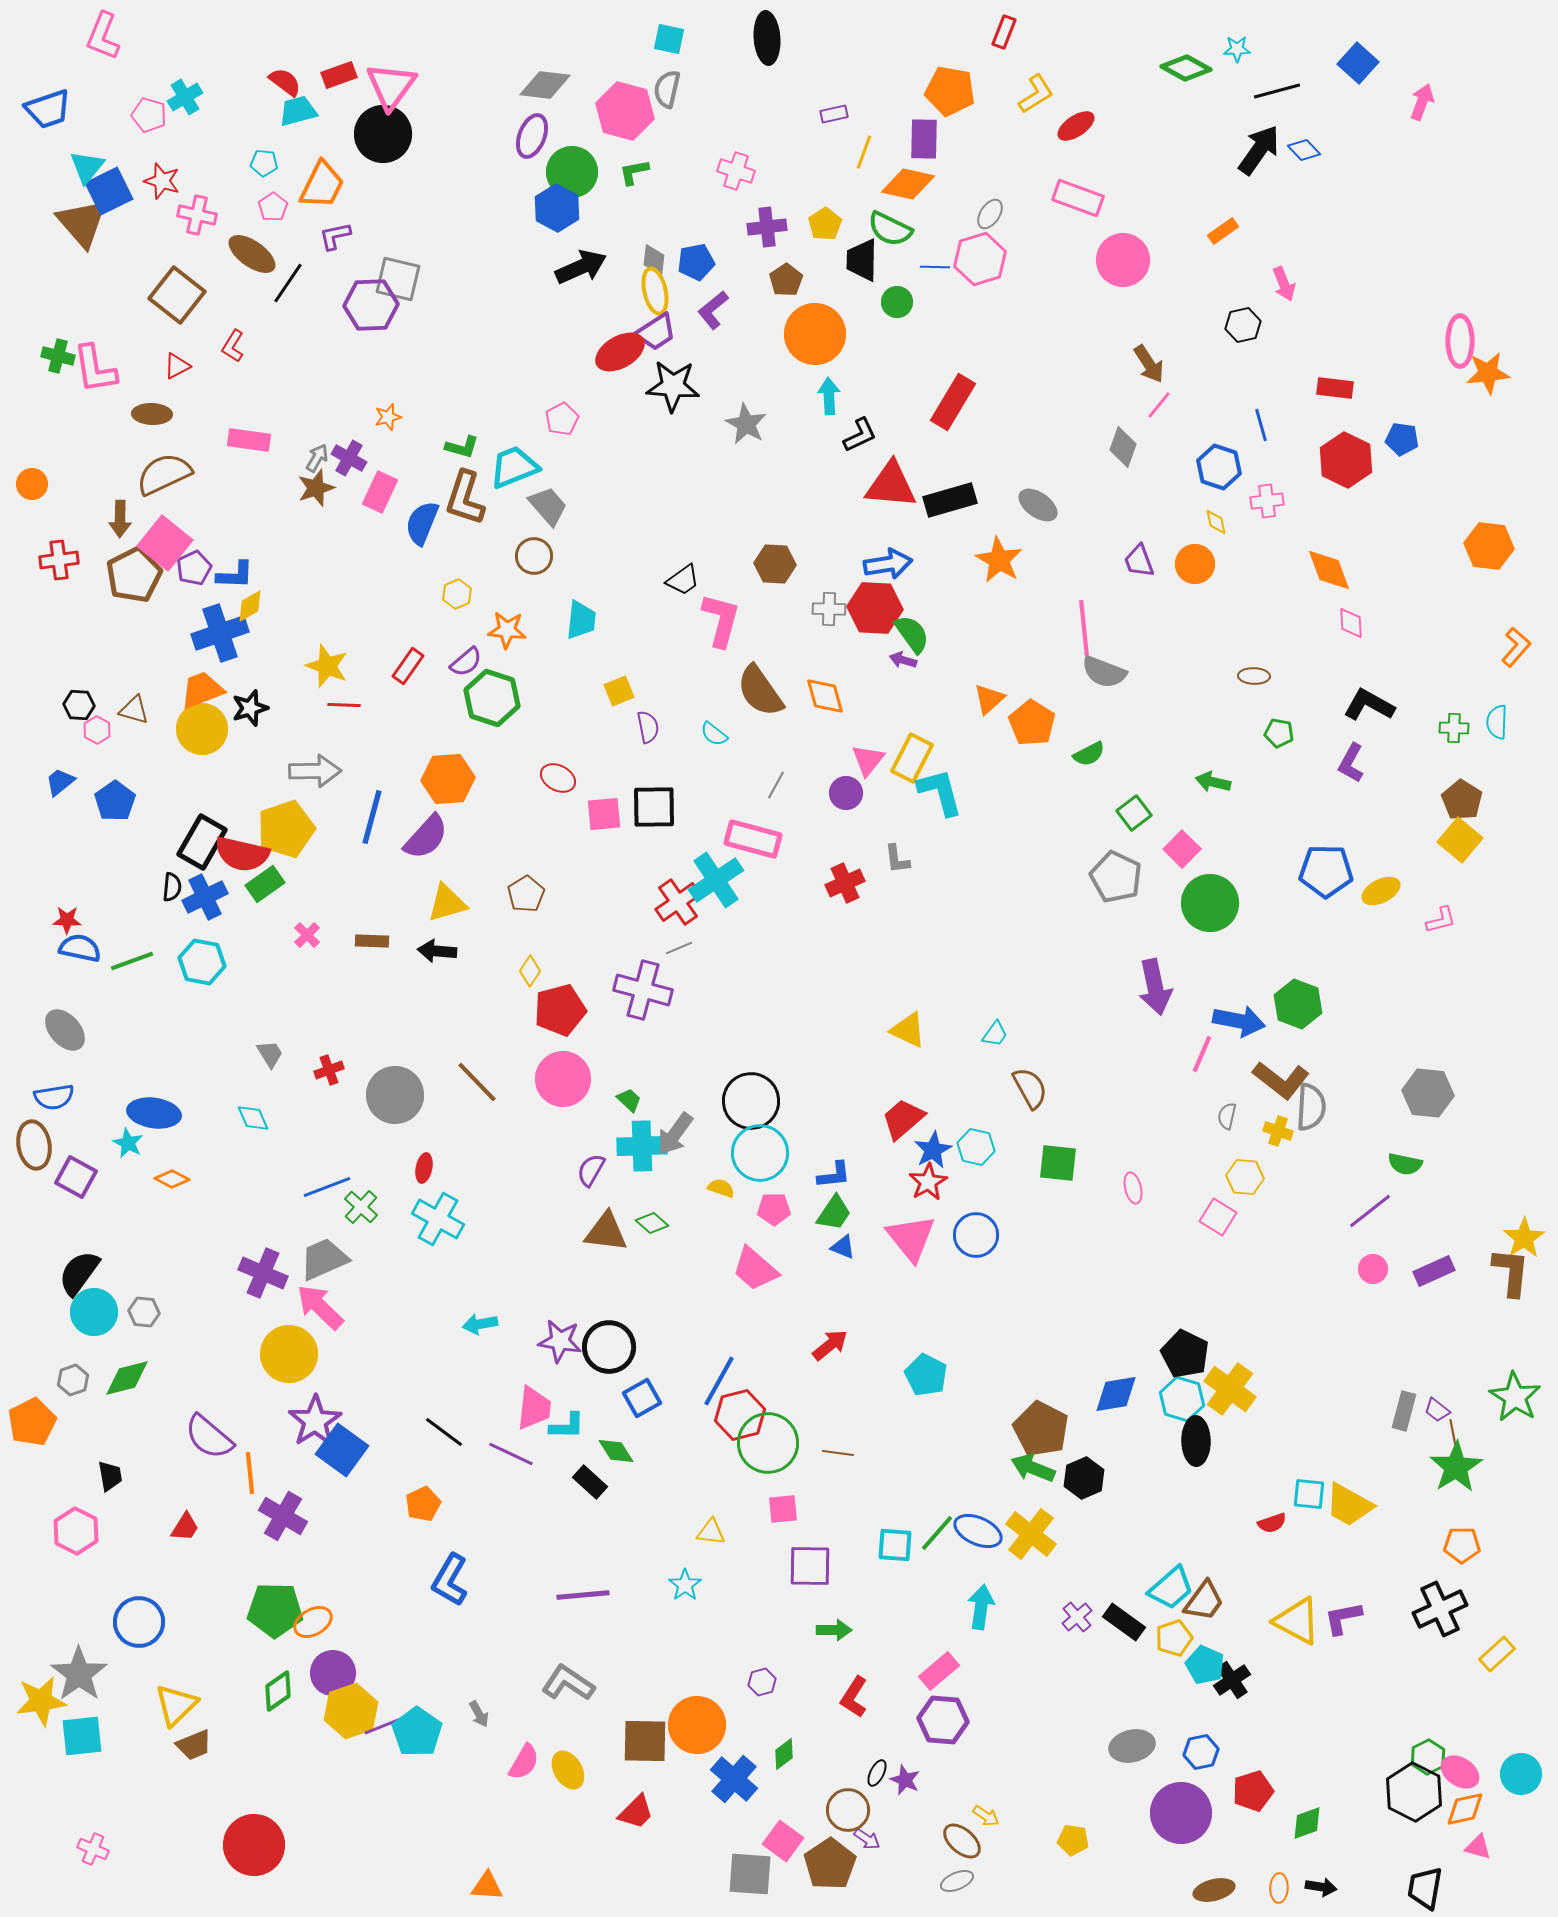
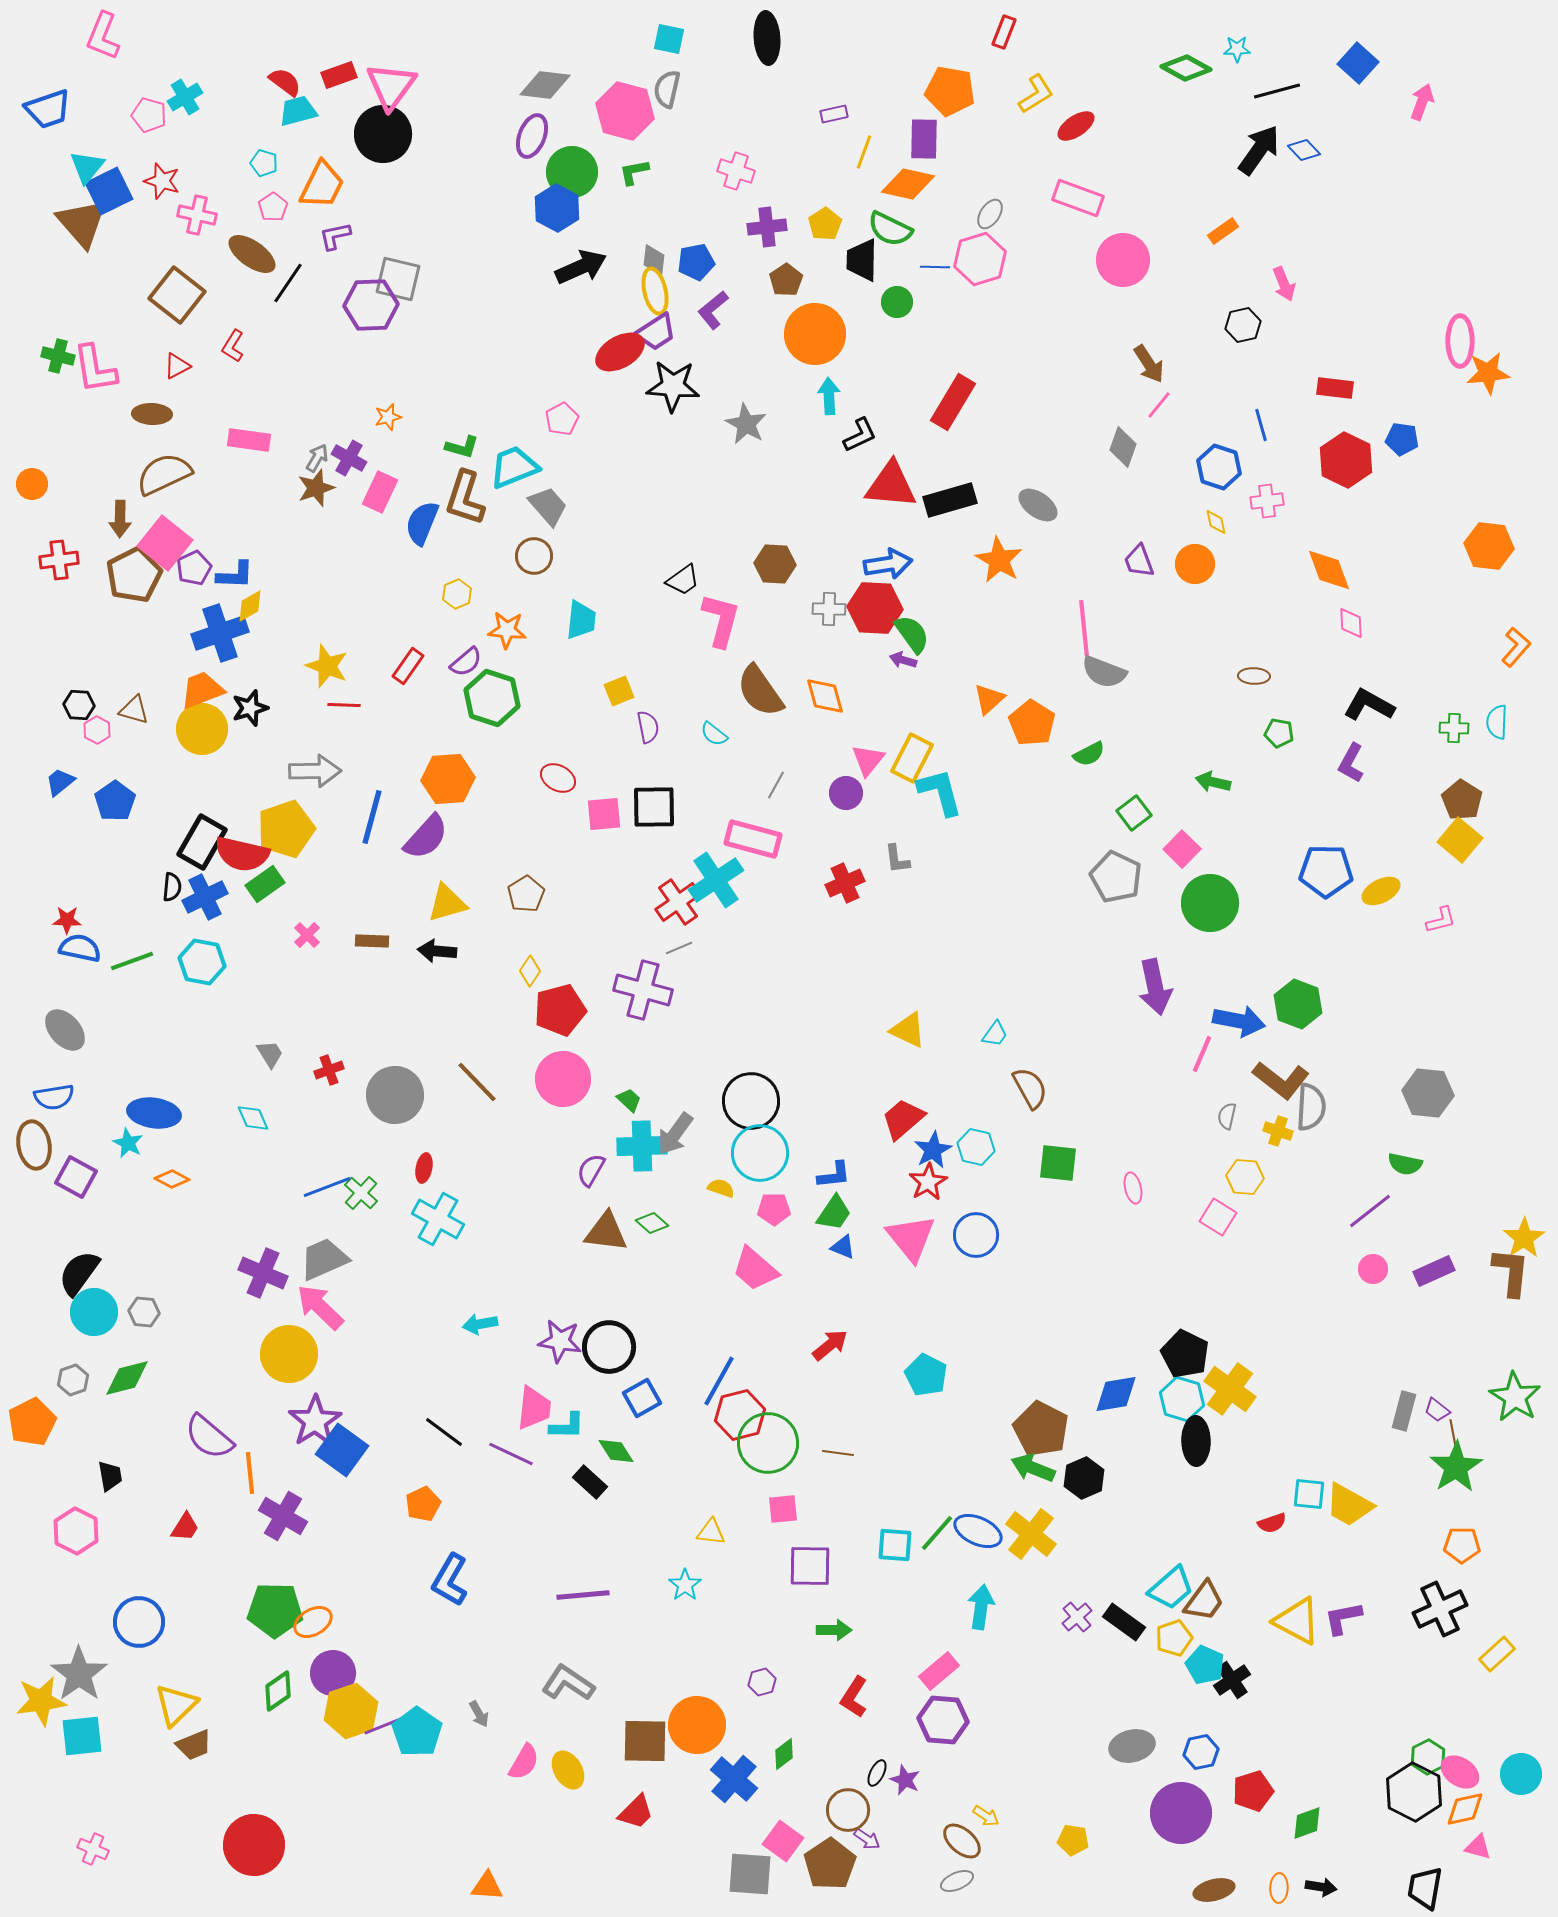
cyan pentagon at (264, 163): rotated 12 degrees clockwise
green cross at (361, 1207): moved 14 px up
